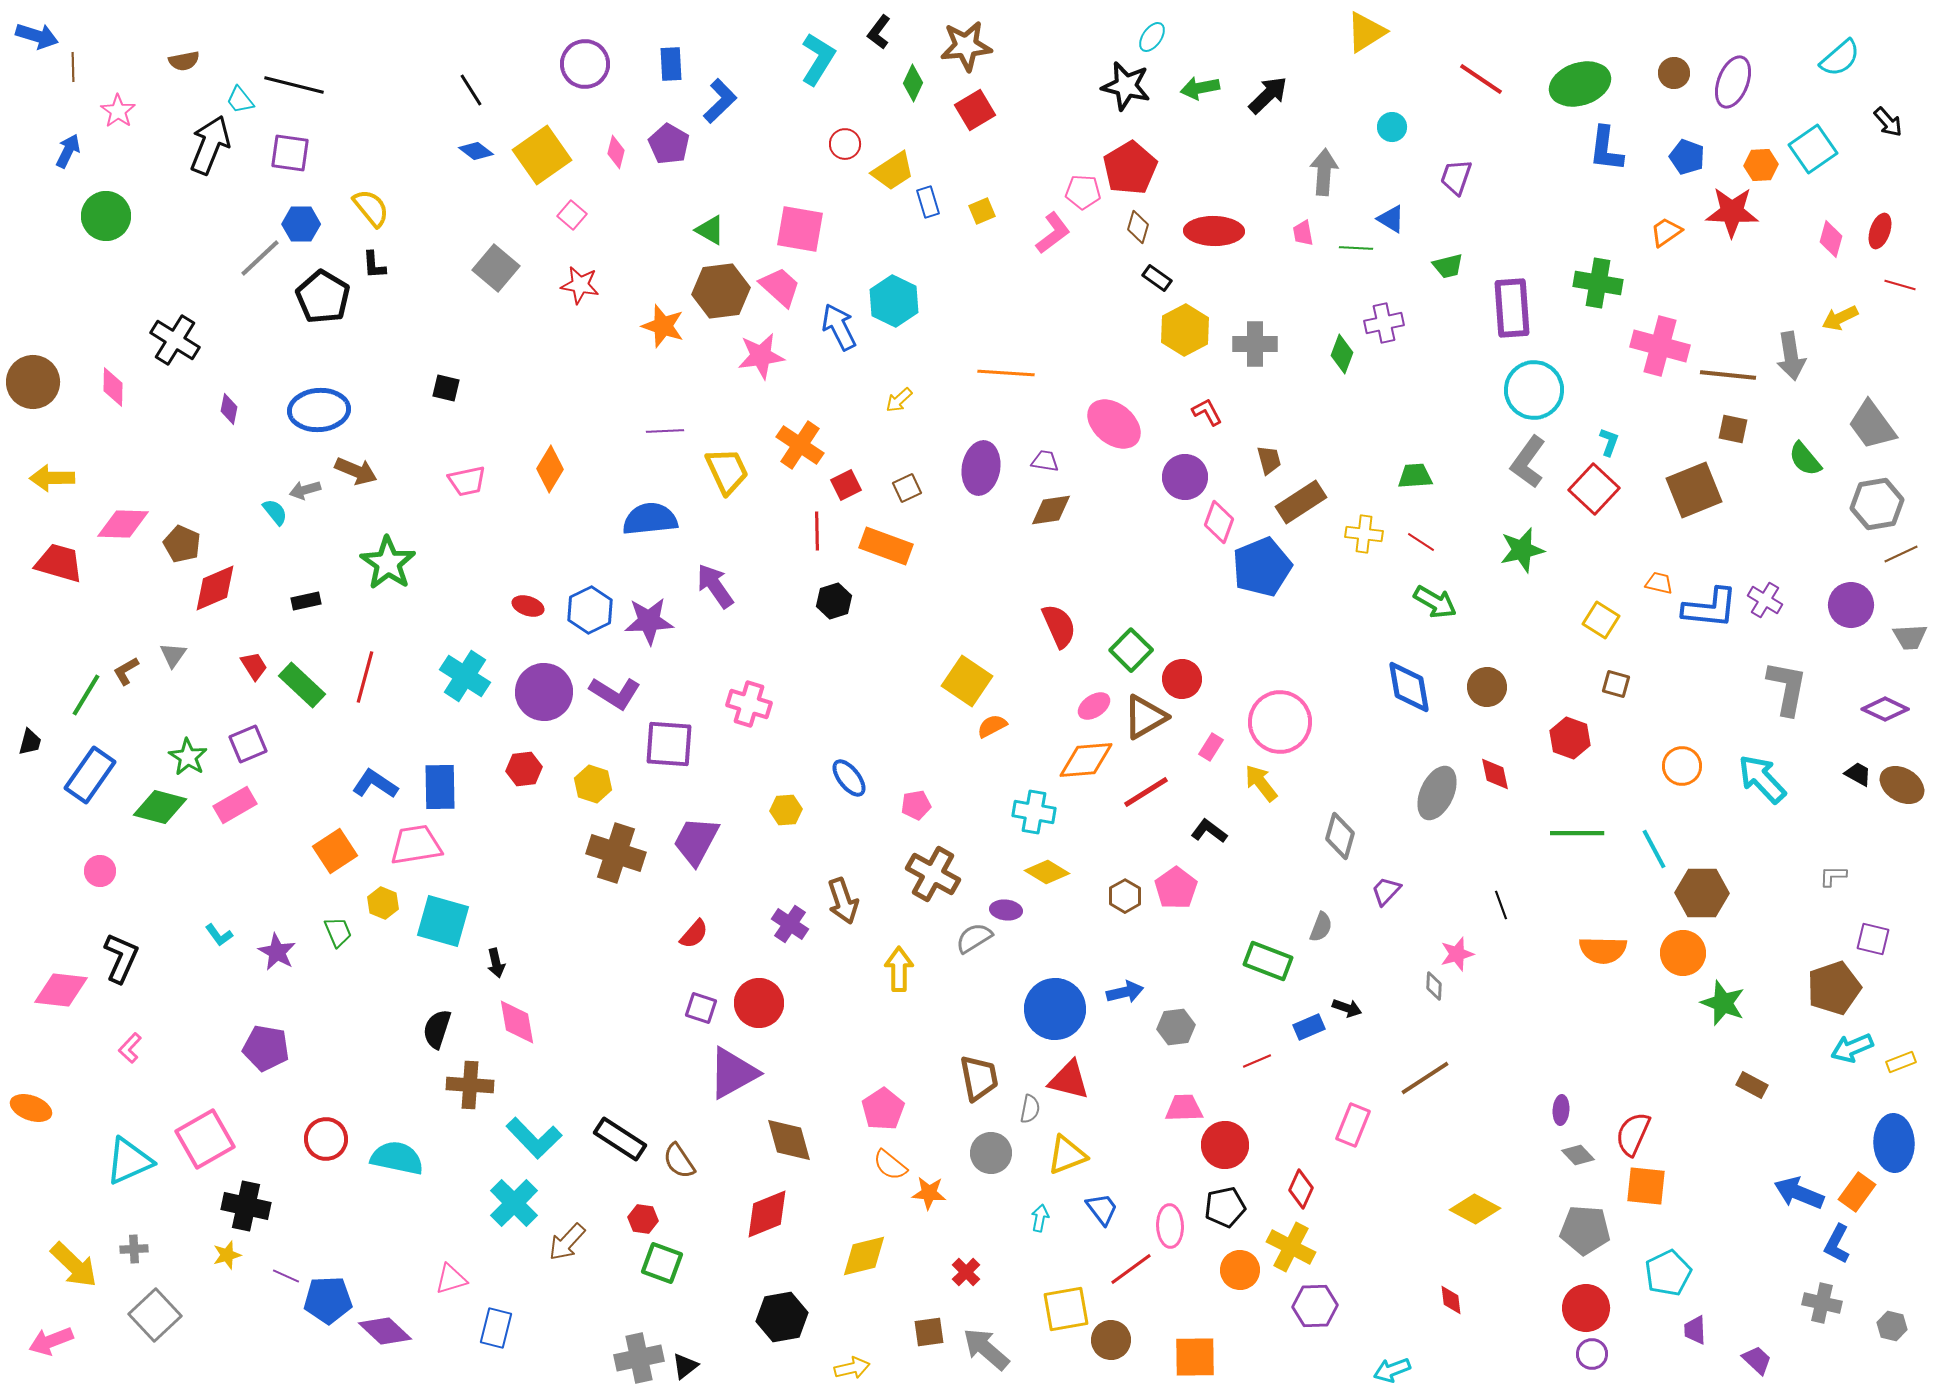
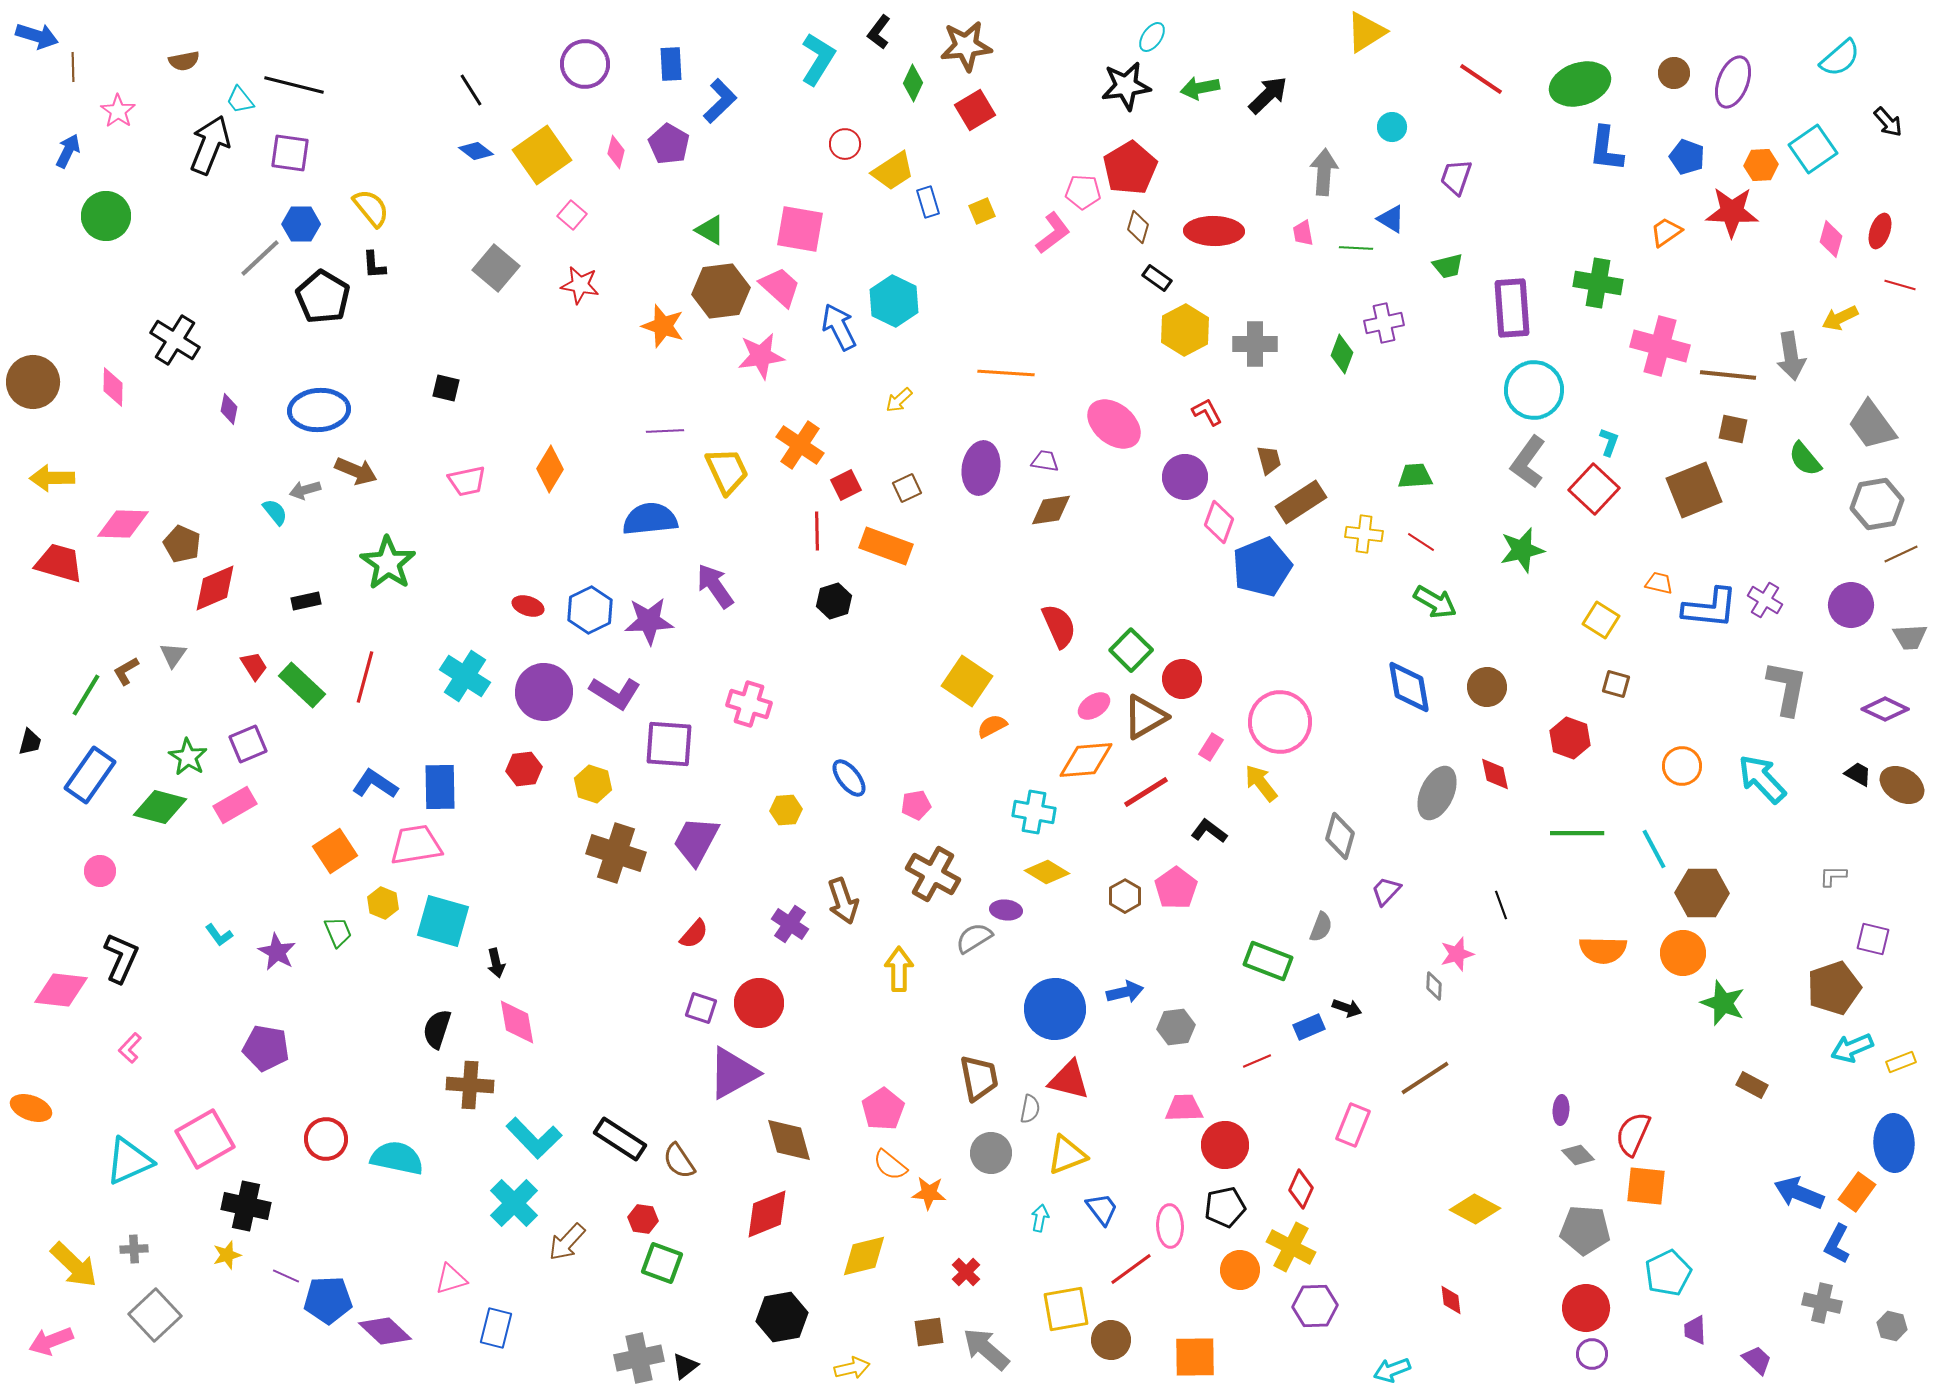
black star at (1126, 86): rotated 21 degrees counterclockwise
